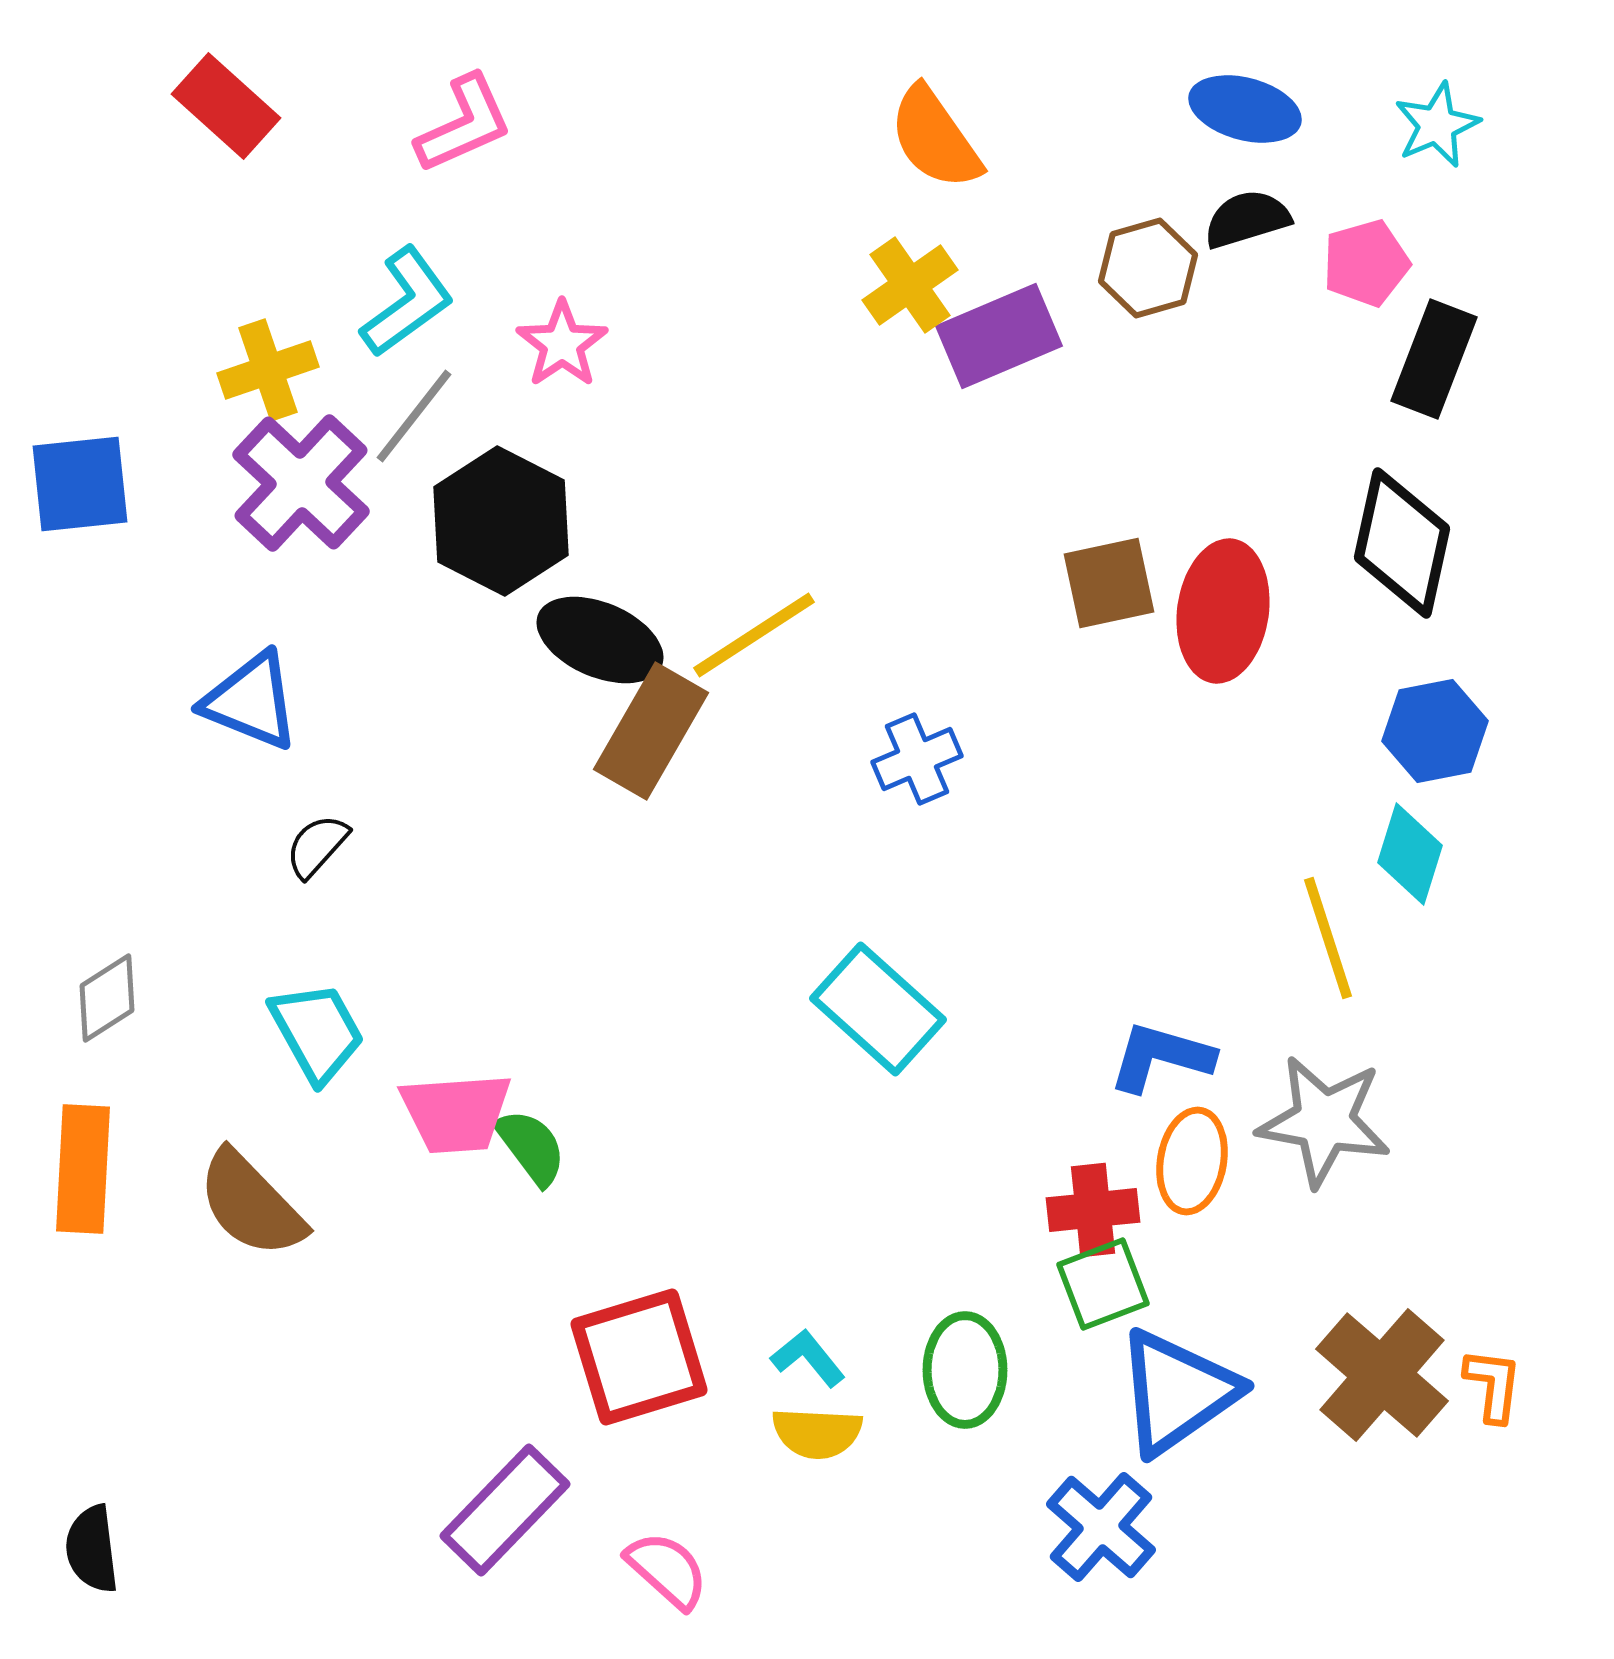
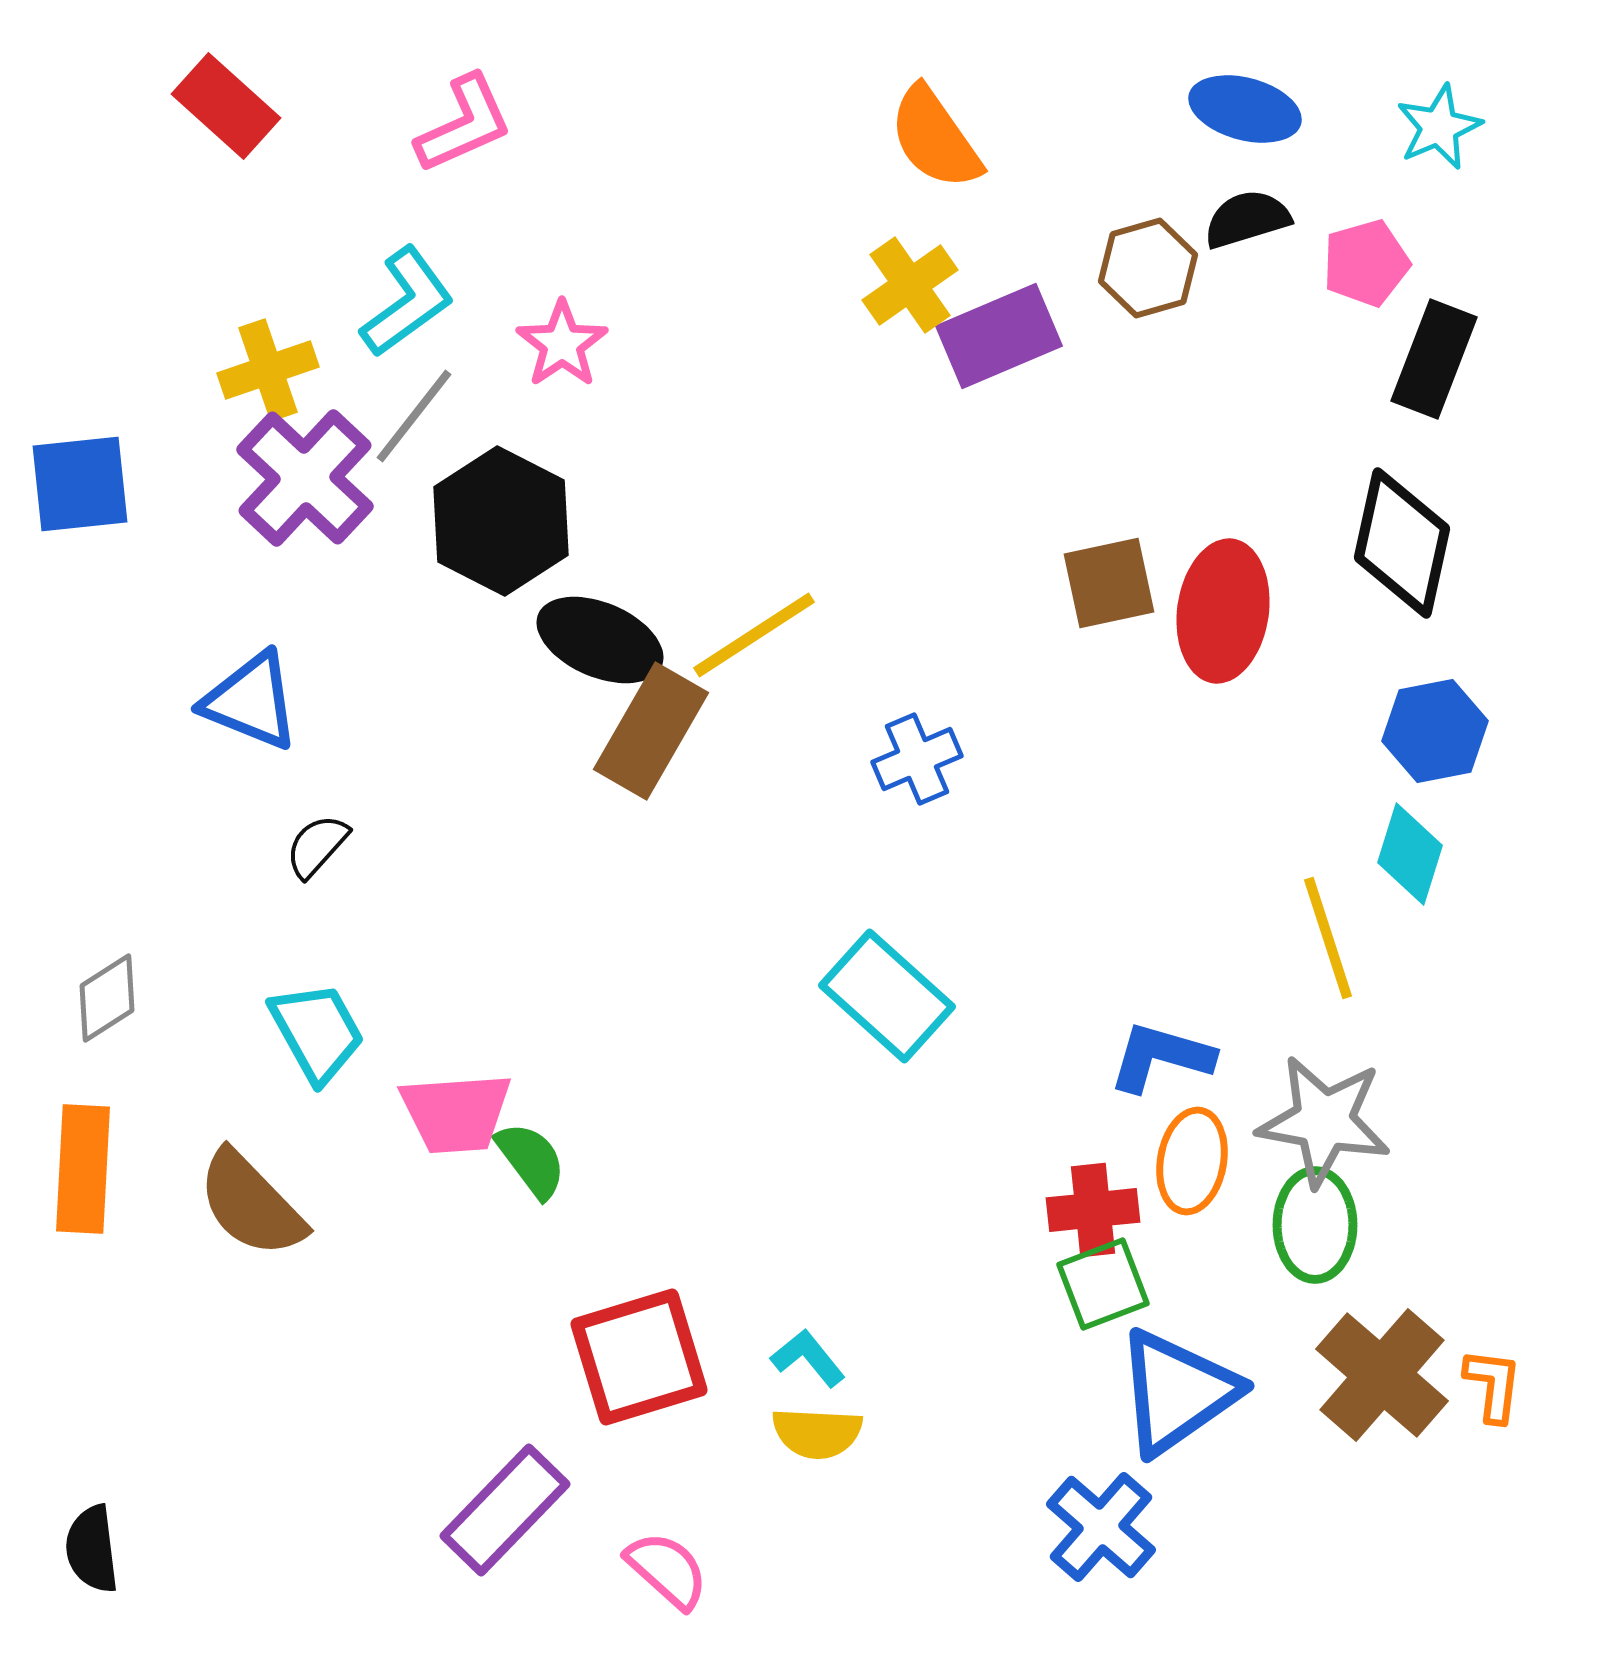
cyan star at (1437, 125): moved 2 px right, 2 px down
purple cross at (301, 483): moved 4 px right, 5 px up
cyan rectangle at (878, 1009): moved 9 px right, 13 px up
green semicircle at (531, 1147): moved 13 px down
green ellipse at (965, 1370): moved 350 px right, 145 px up
